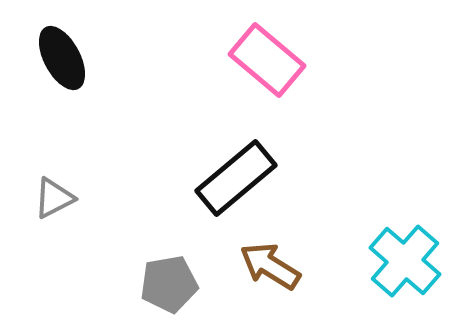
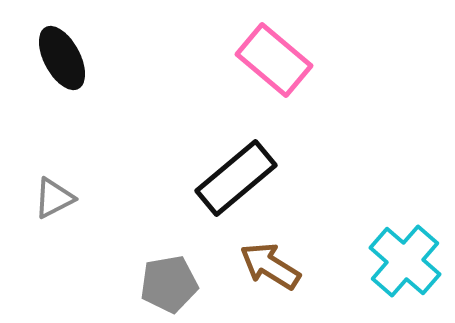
pink rectangle: moved 7 px right
